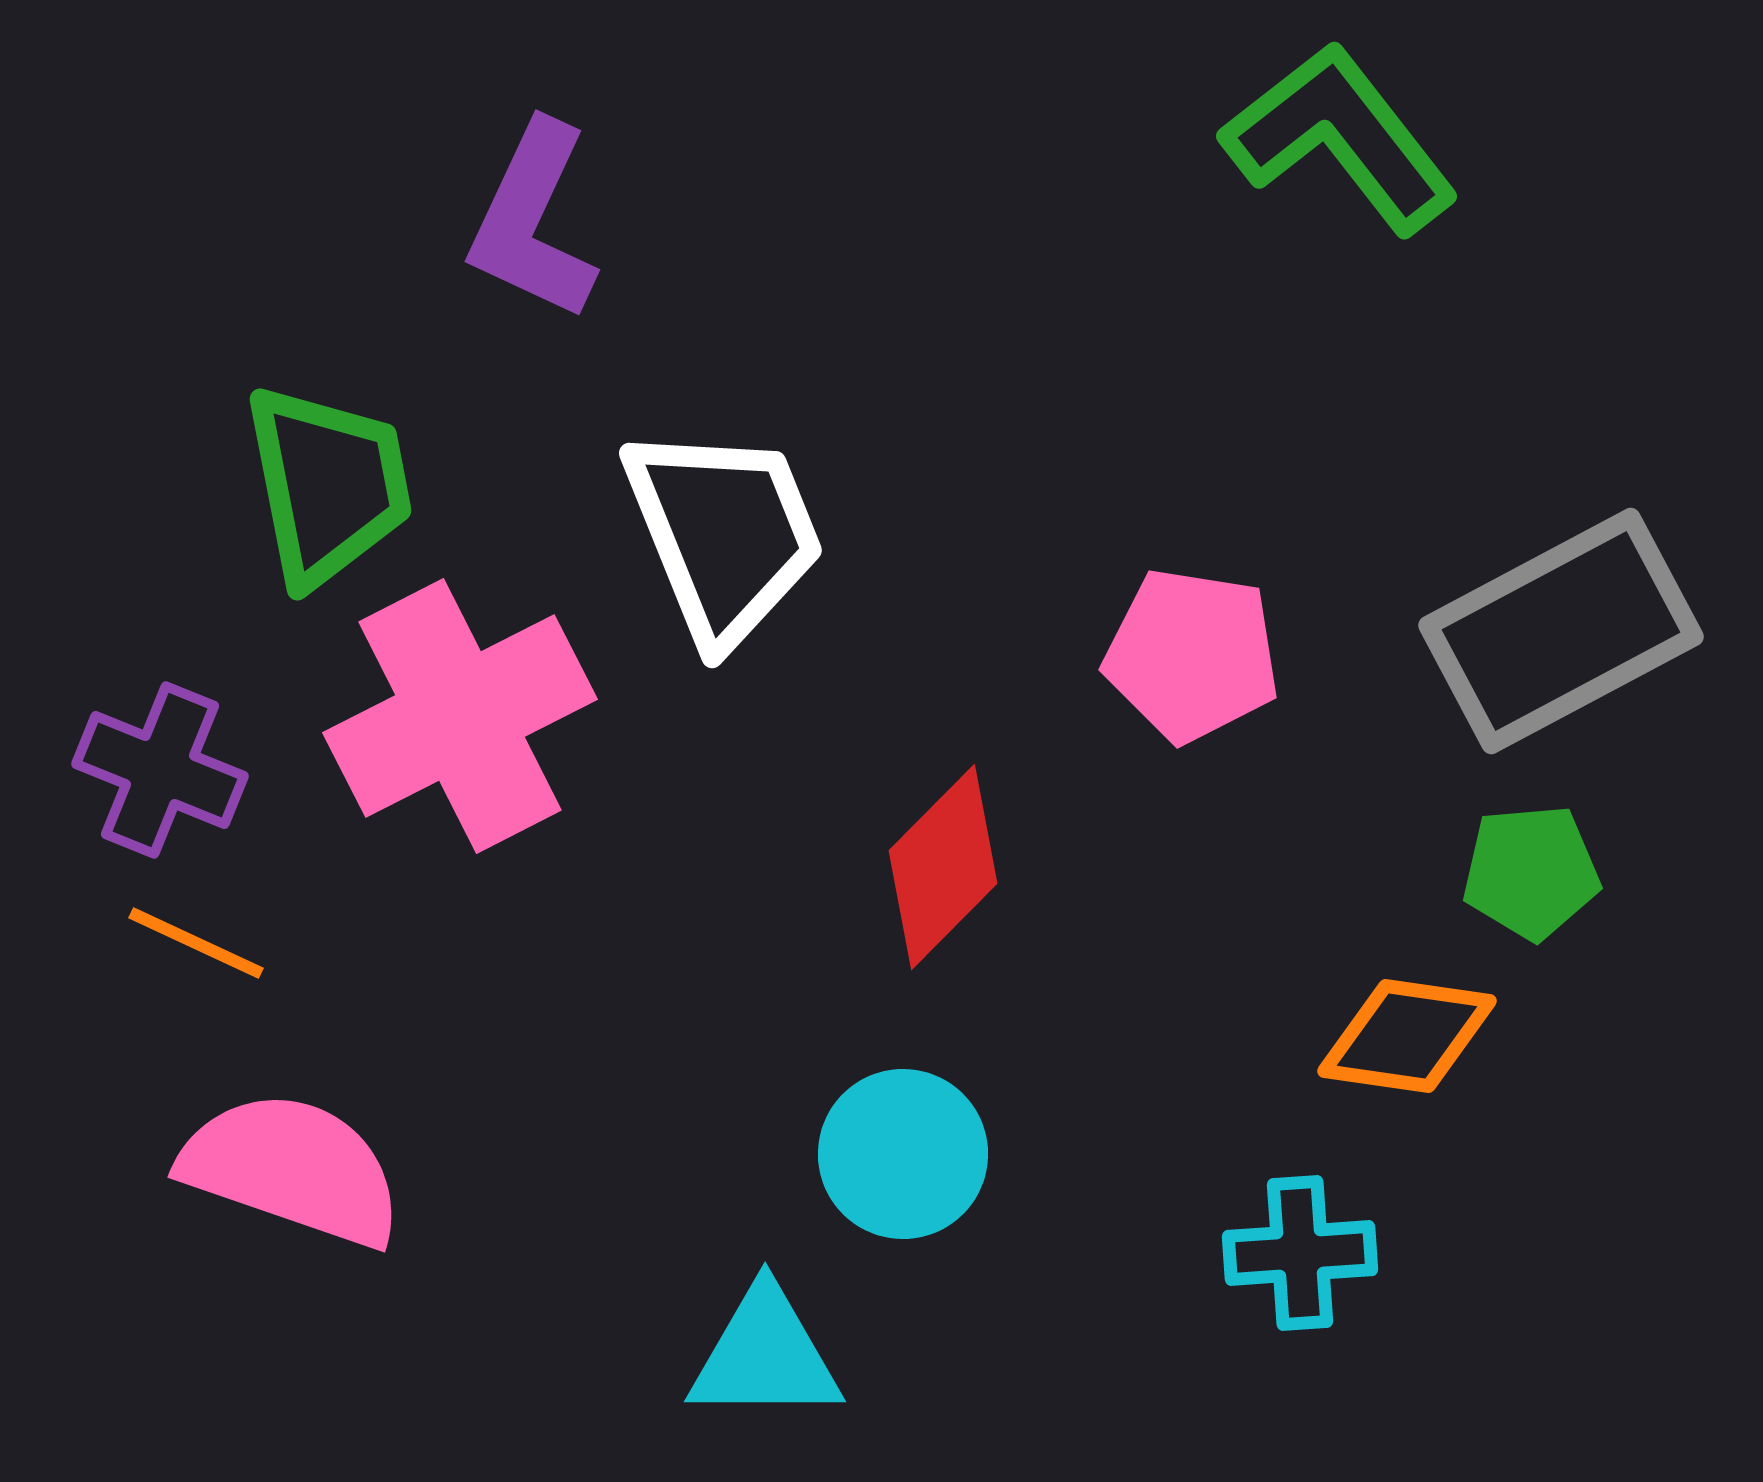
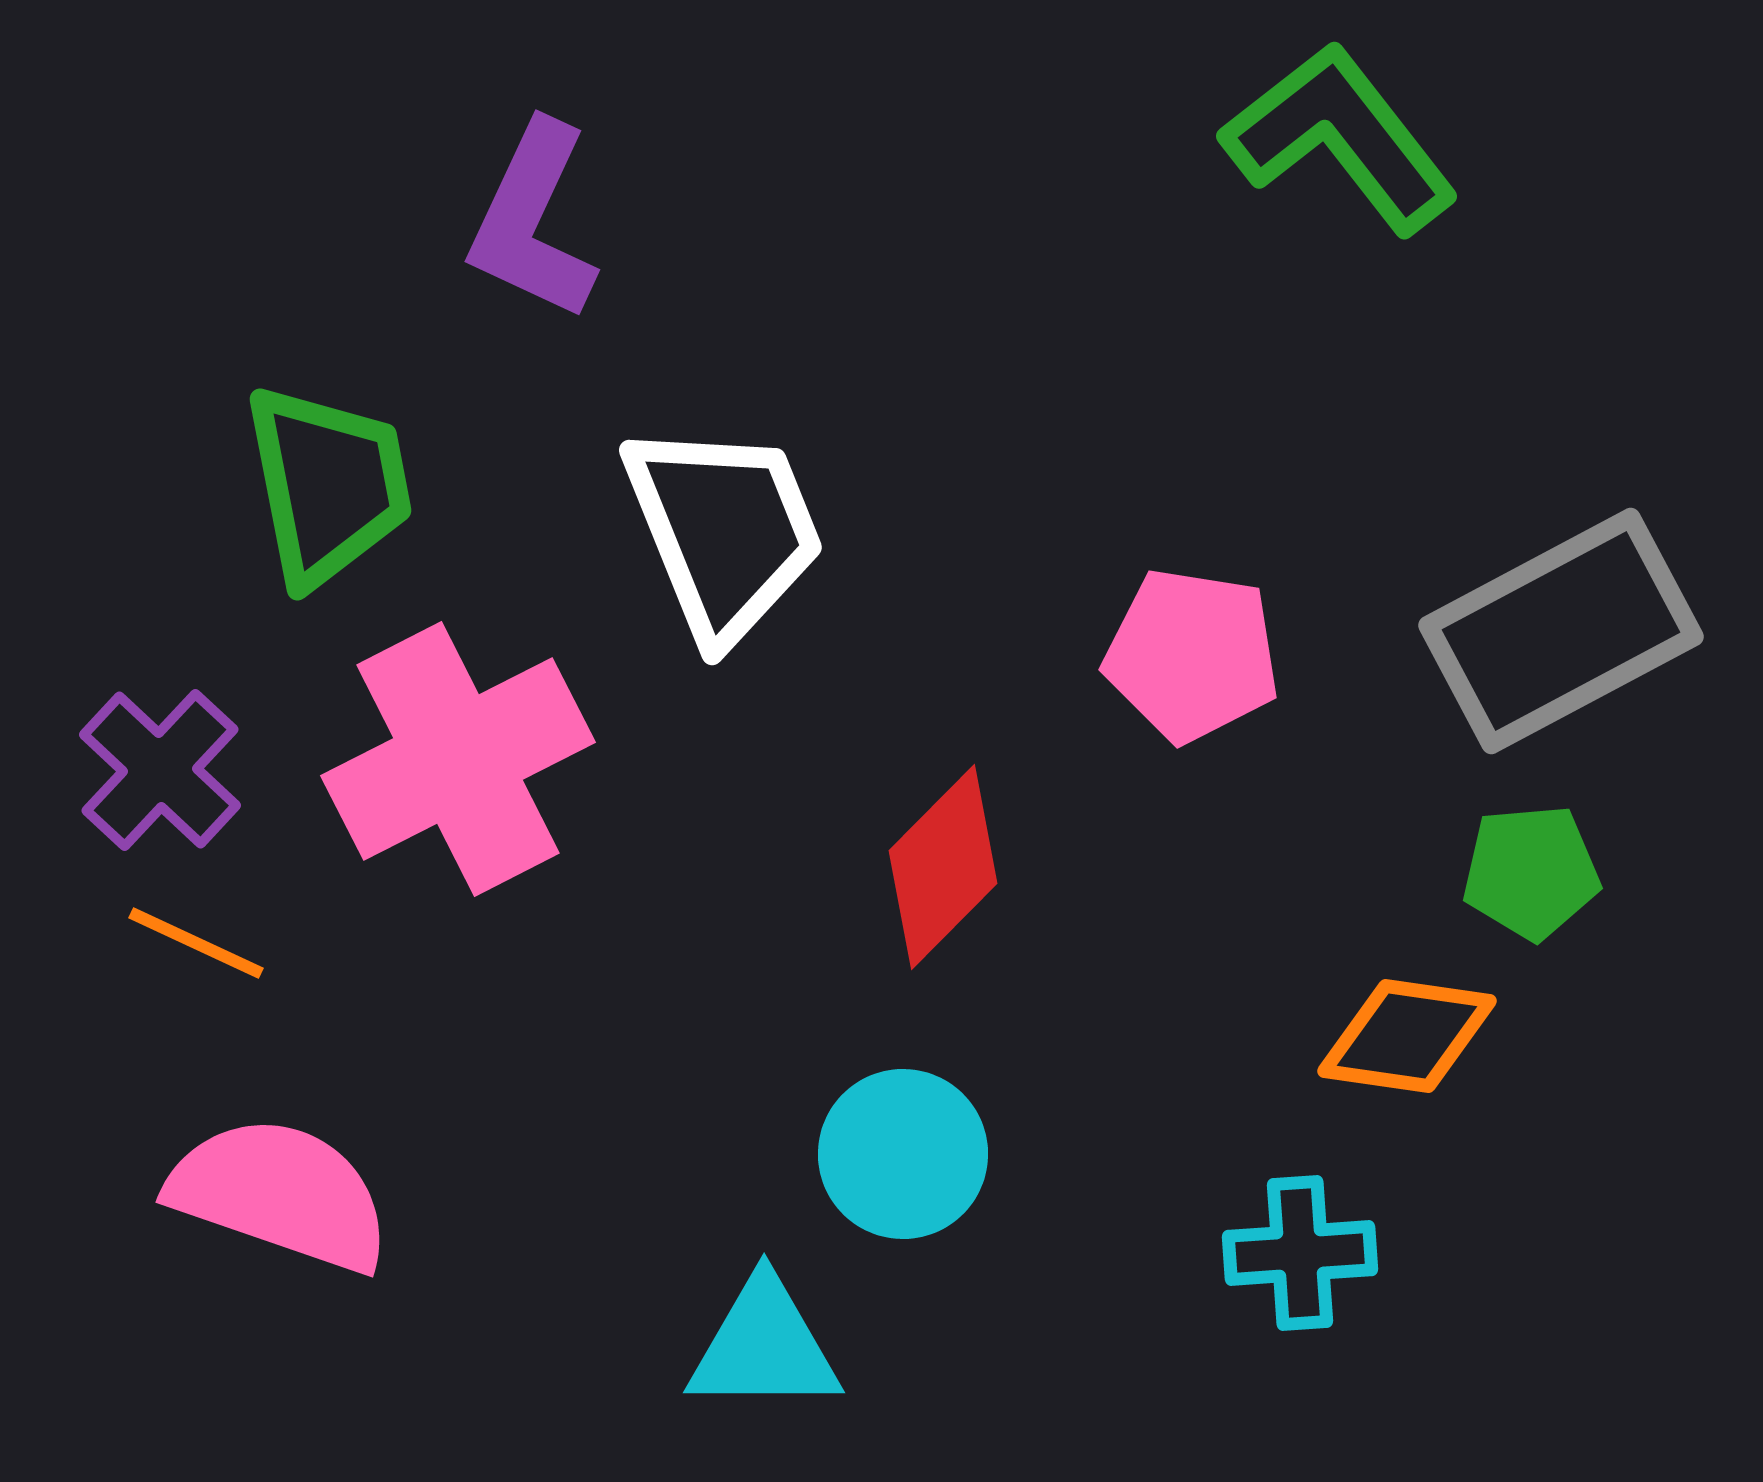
white trapezoid: moved 3 px up
pink cross: moved 2 px left, 43 px down
purple cross: rotated 21 degrees clockwise
pink semicircle: moved 12 px left, 25 px down
cyan triangle: moved 1 px left, 9 px up
